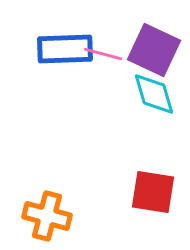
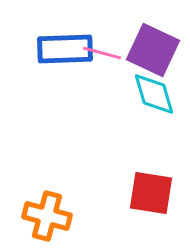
purple square: moved 1 px left
pink line: moved 1 px left, 1 px up
red square: moved 2 px left, 1 px down
